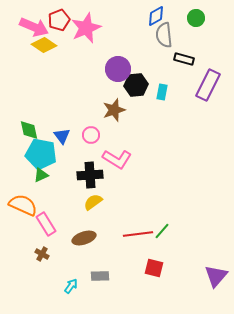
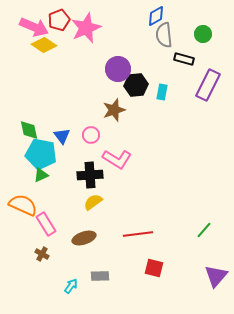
green circle: moved 7 px right, 16 px down
green line: moved 42 px right, 1 px up
